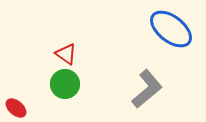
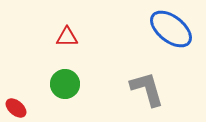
red triangle: moved 1 px right, 17 px up; rotated 35 degrees counterclockwise
gray L-shape: rotated 66 degrees counterclockwise
